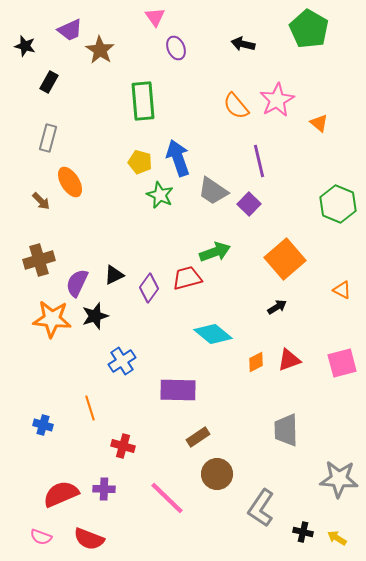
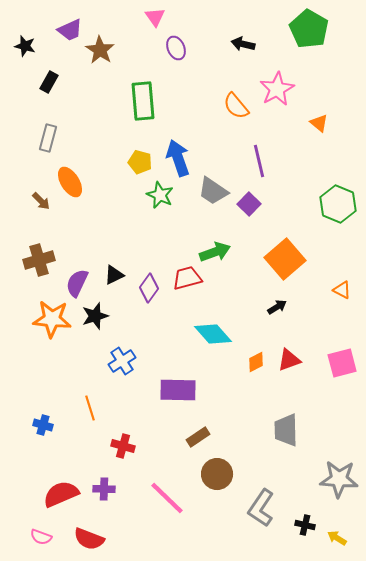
pink star at (277, 100): moved 11 px up
cyan diamond at (213, 334): rotated 9 degrees clockwise
black cross at (303, 532): moved 2 px right, 7 px up
